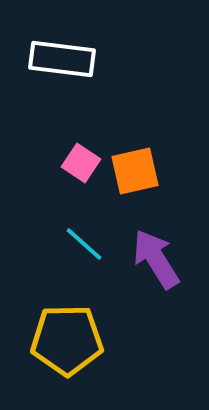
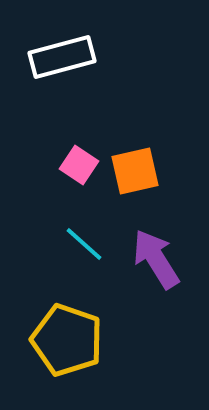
white rectangle: moved 2 px up; rotated 22 degrees counterclockwise
pink square: moved 2 px left, 2 px down
yellow pentagon: rotated 20 degrees clockwise
